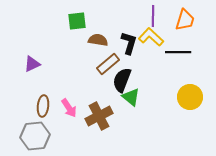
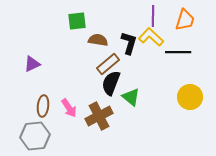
black semicircle: moved 11 px left, 3 px down
